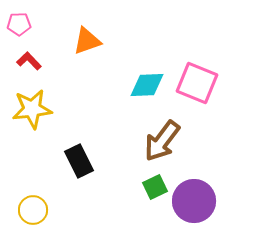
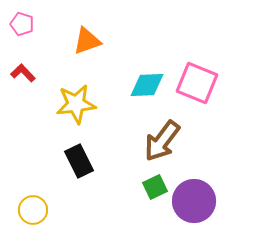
pink pentagon: moved 3 px right; rotated 20 degrees clockwise
red L-shape: moved 6 px left, 12 px down
yellow star: moved 44 px right, 5 px up
